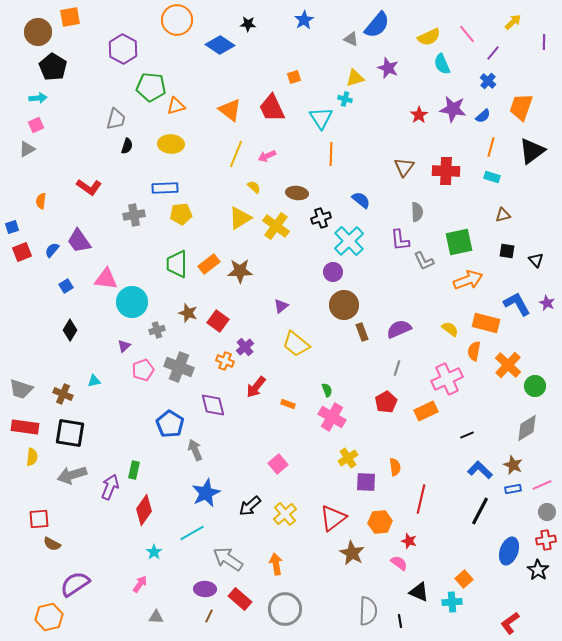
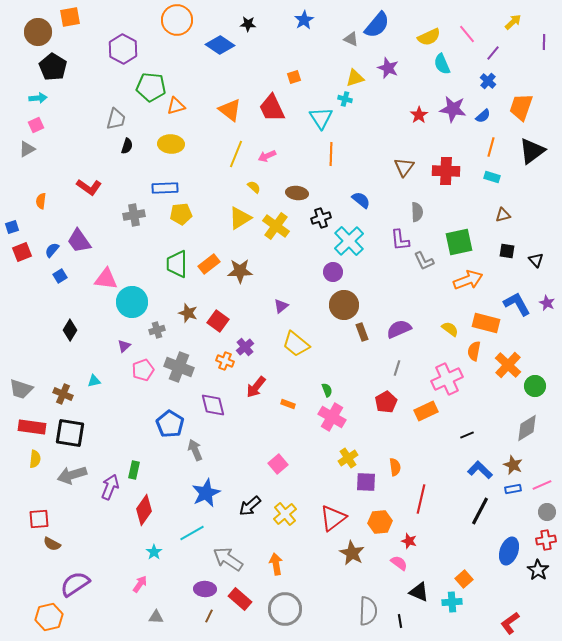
blue square at (66, 286): moved 6 px left, 10 px up
red rectangle at (25, 427): moved 7 px right
yellow semicircle at (32, 457): moved 3 px right, 2 px down
